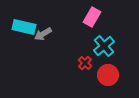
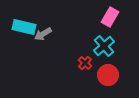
pink rectangle: moved 18 px right
